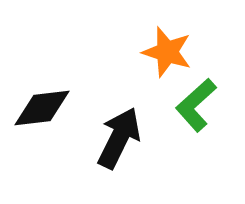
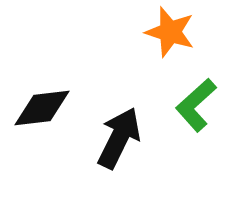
orange star: moved 3 px right, 20 px up
